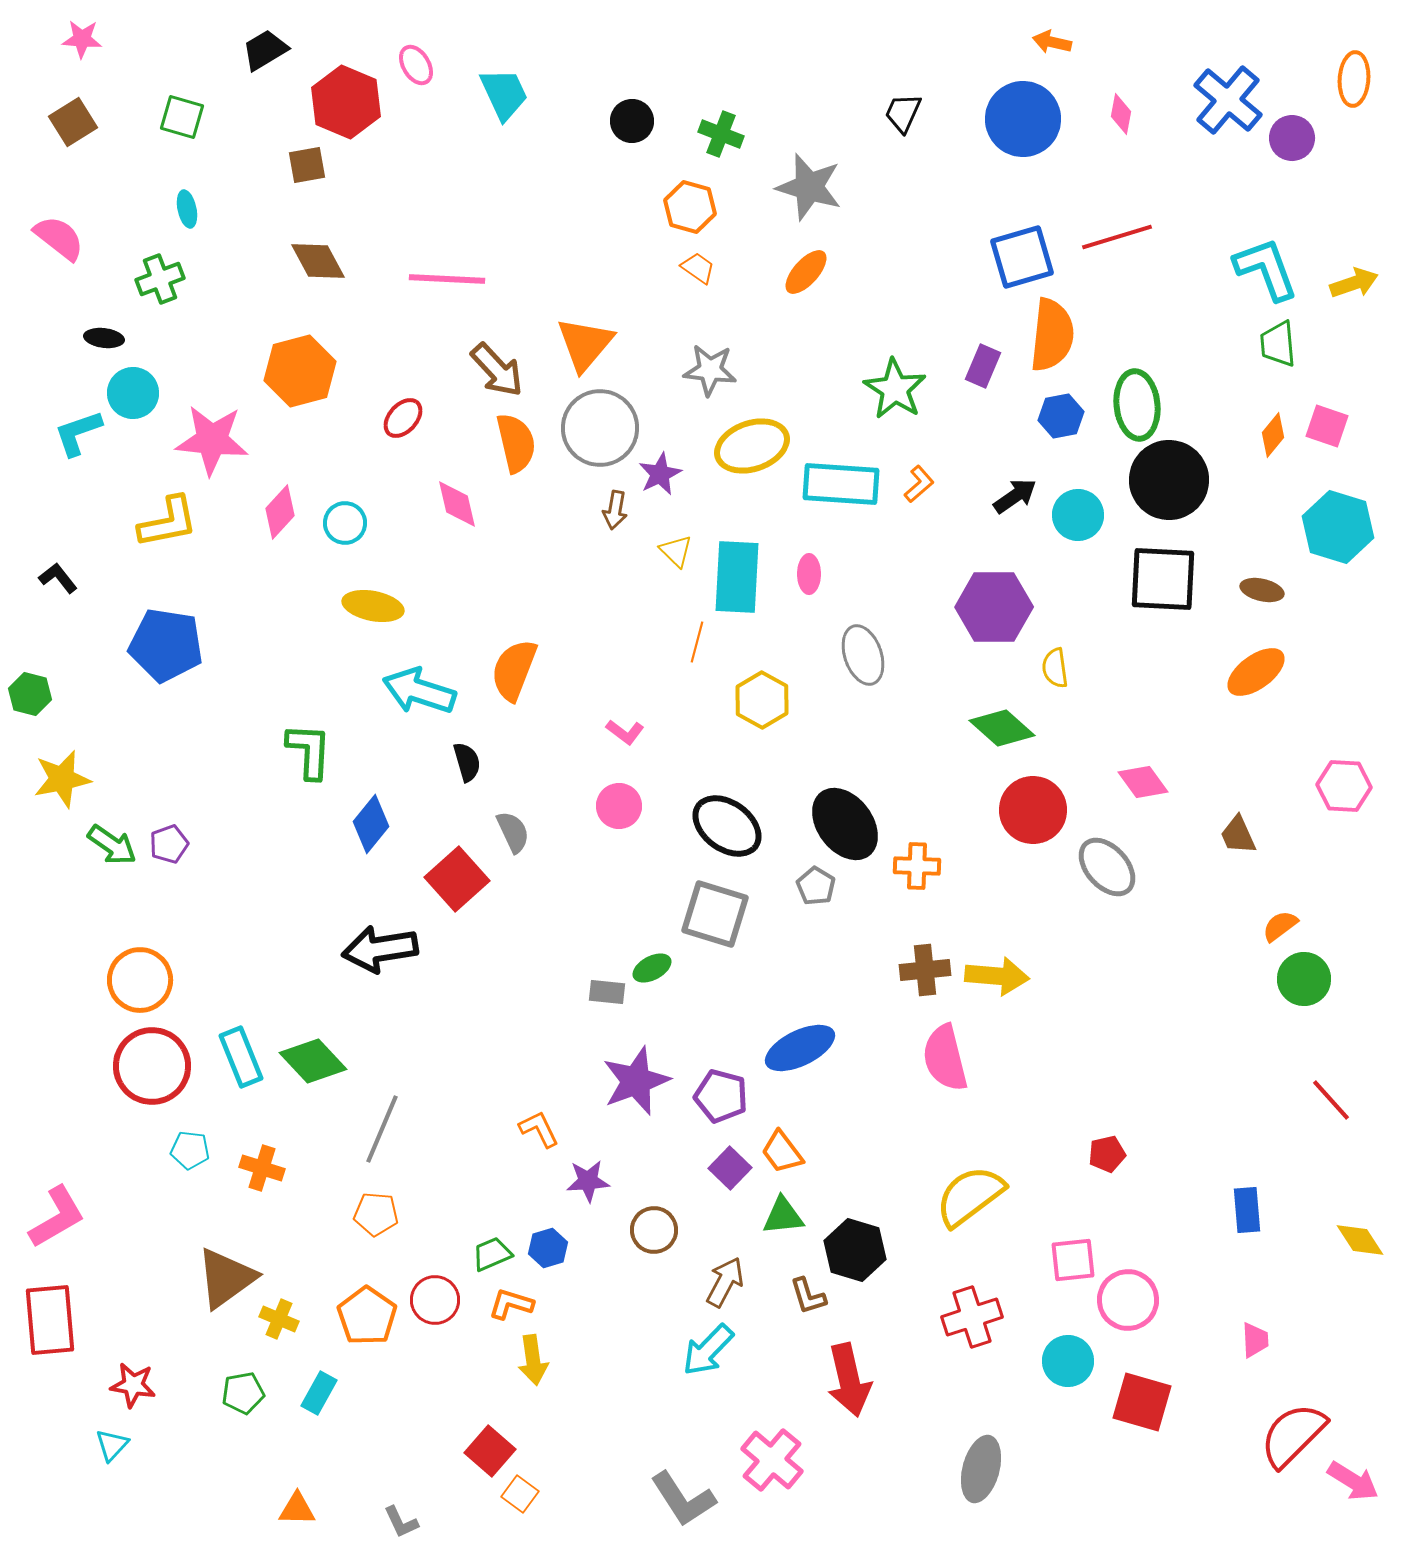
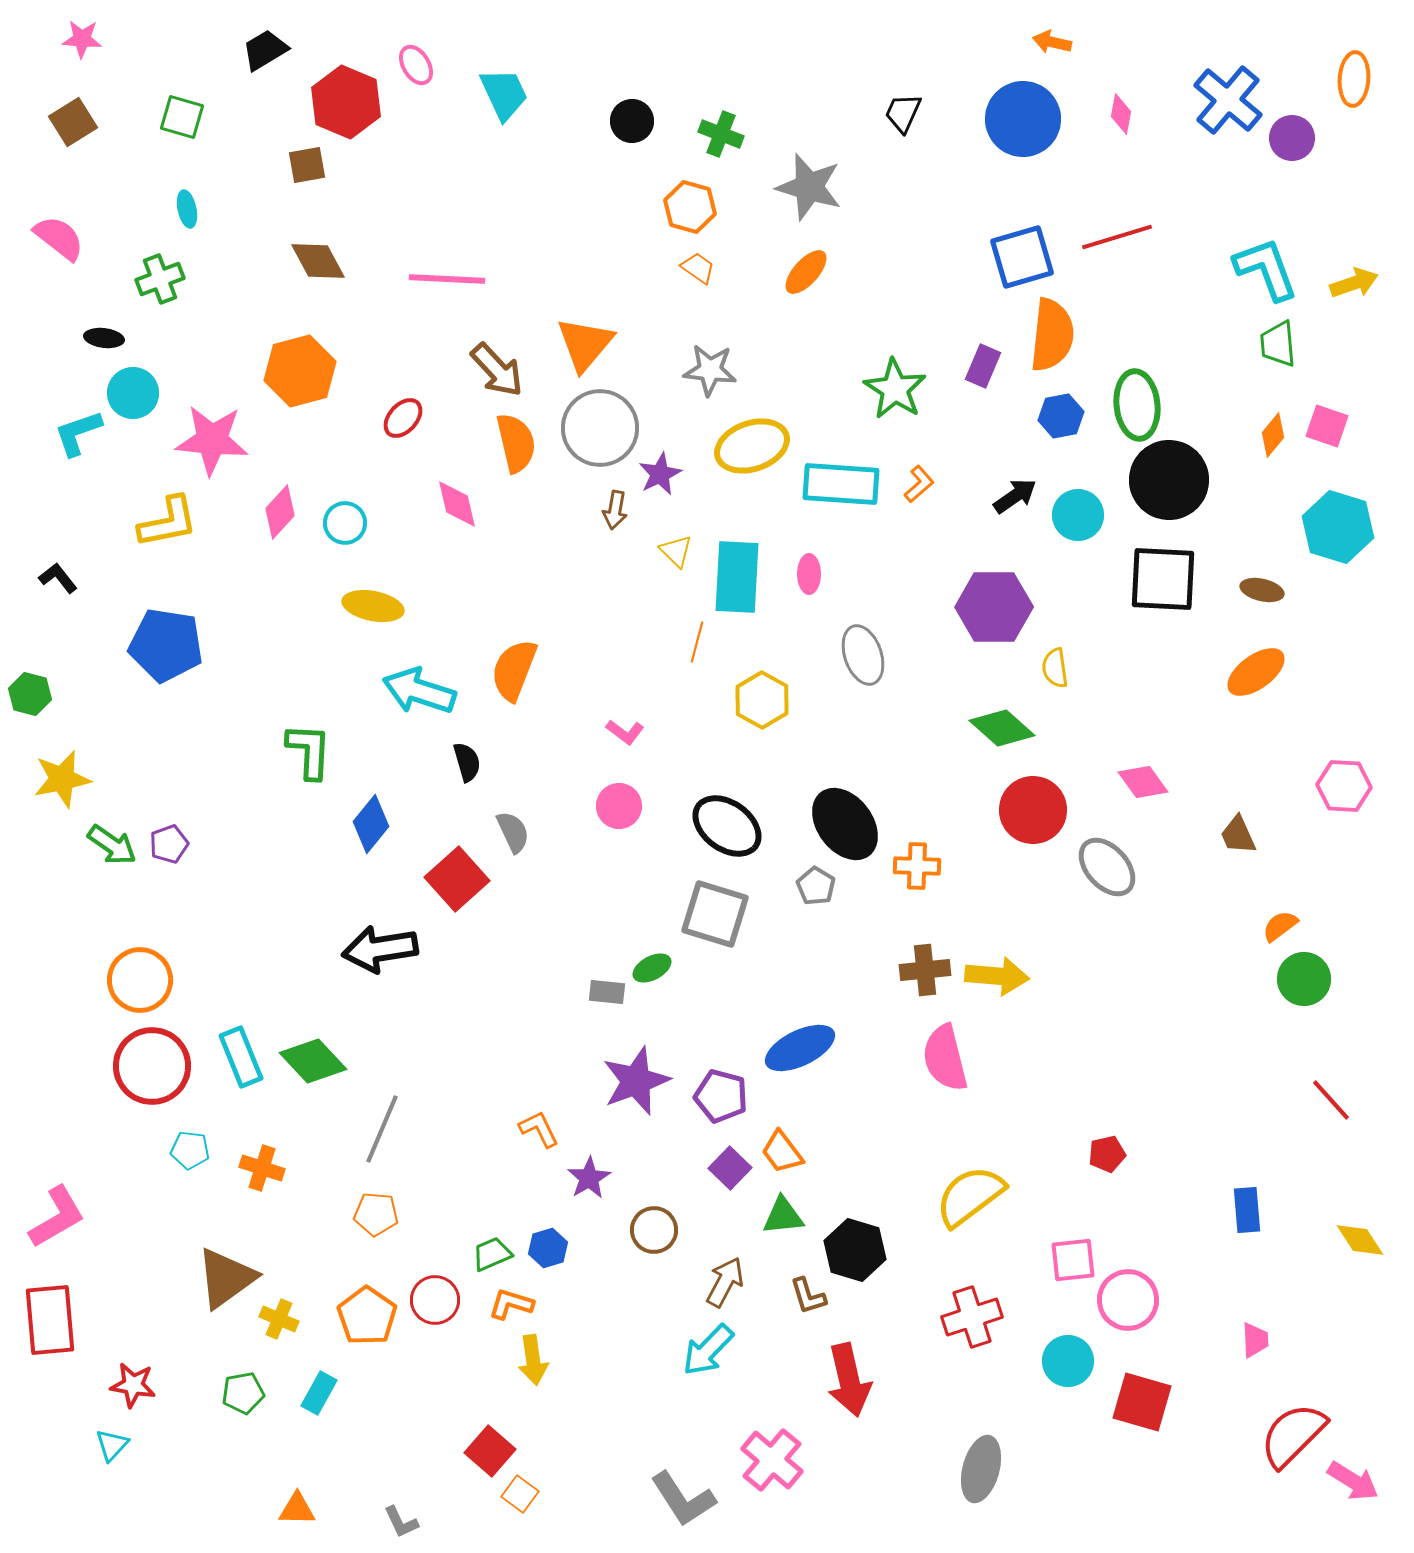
purple star at (588, 1181): moved 1 px right, 3 px up; rotated 27 degrees counterclockwise
